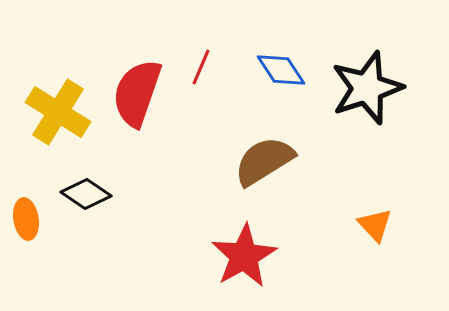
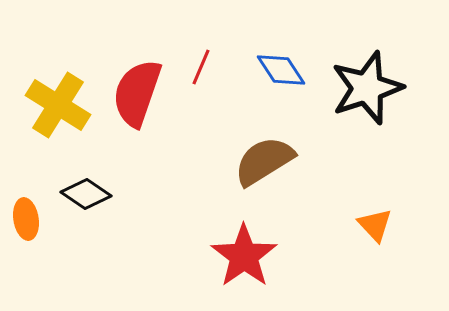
yellow cross: moved 7 px up
red star: rotated 6 degrees counterclockwise
